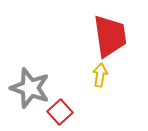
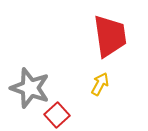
yellow arrow: moved 9 px down; rotated 20 degrees clockwise
red square: moved 3 px left, 3 px down
